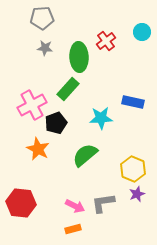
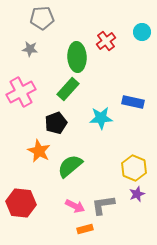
gray star: moved 15 px left, 1 px down
green ellipse: moved 2 px left
pink cross: moved 11 px left, 13 px up
orange star: moved 1 px right, 2 px down
green semicircle: moved 15 px left, 11 px down
yellow hexagon: moved 1 px right, 1 px up
gray L-shape: moved 2 px down
orange rectangle: moved 12 px right
